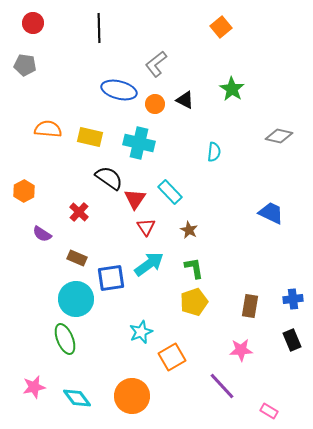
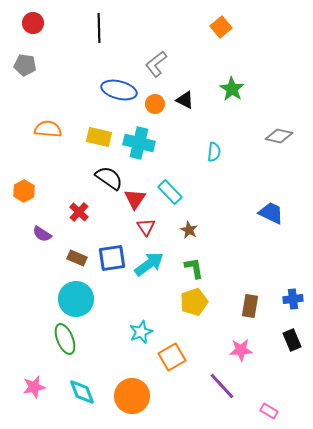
yellow rectangle at (90, 137): moved 9 px right
blue square at (111, 278): moved 1 px right, 20 px up
cyan diamond at (77, 398): moved 5 px right, 6 px up; rotated 16 degrees clockwise
